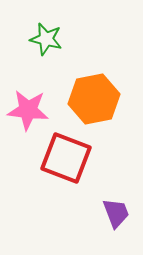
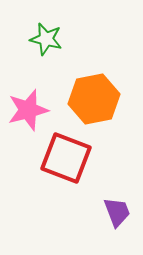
pink star: rotated 21 degrees counterclockwise
purple trapezoid: moved 1 px right, 1 px up
